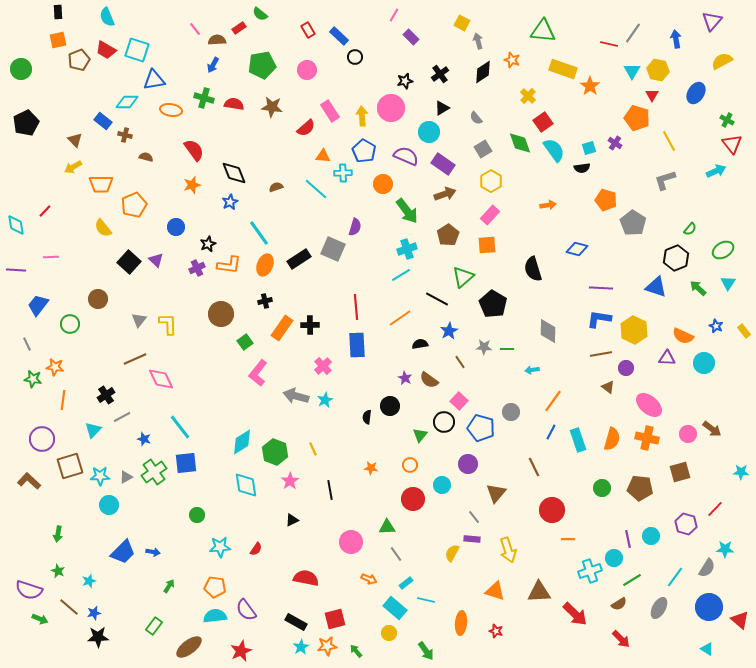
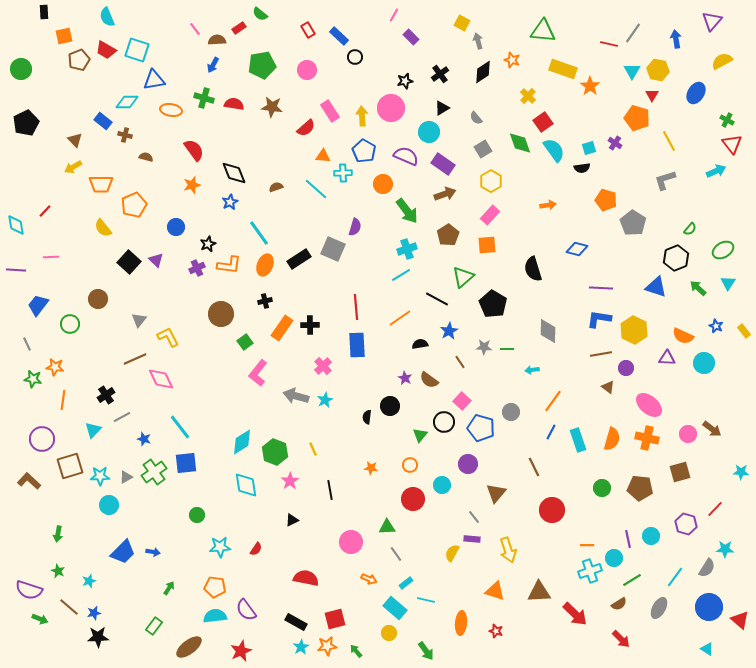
black rectangle at (58, 12): moved 14 px left
orange square at (58, 40): moved 6 px right, 4 px up
yellow L-shape at (168, 324): moved 13 px down; rotated 25 degrees counterclockwise
pink square at (459, 401): moved 3 px right
orange line at (568, 539): moved 19 px right, 6 px down
green arrow at (169, 586): moved 2 px down
